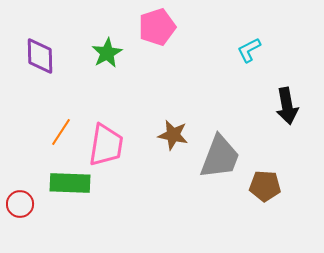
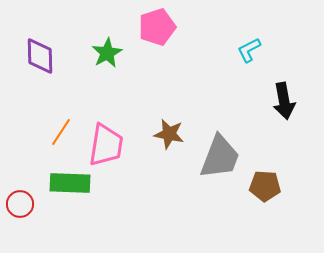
black arrow: moved 3 px left, 5 px up
brown star: moved 4 px left, 1 px up
